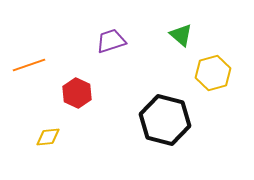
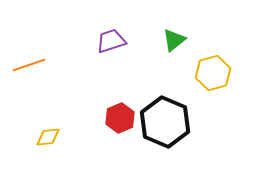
green triangle: moved 7 px left, 5 px down; rotated 40 degrees clockwise
red hexagon: moved 43 px right, 25 px down; rotated 12 degrees clockwise
black hexagon: moved 2 px down; rotated 9 degrees clockwise
